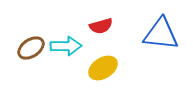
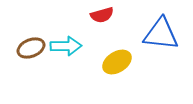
red semicircle: moved 1 px right, 11 px up
brown ellipse: rotated 12 degrees clockwise
yellow ellipse: moved 14 px right, 6 px up
